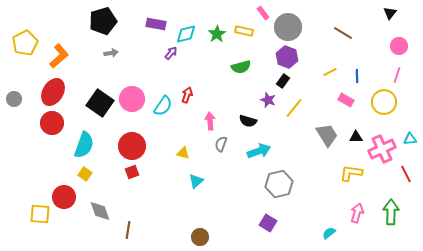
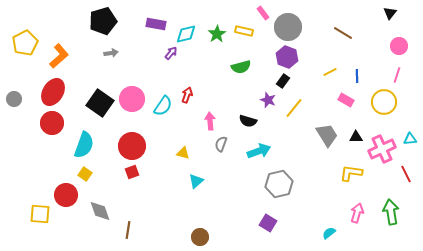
red circle at (64, 197): moved 2 px right, 2 px up
green arrow at (391, 212): rotated 10 degrees counterclockwise
